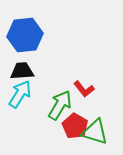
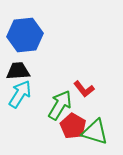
black trapezoid: moved 4 px left
red pentagon: moved 2 px left
